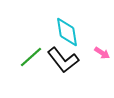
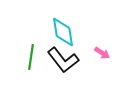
cyan diamond: moved 4 px left
green line: rotated 40 degrees counterclockwise
